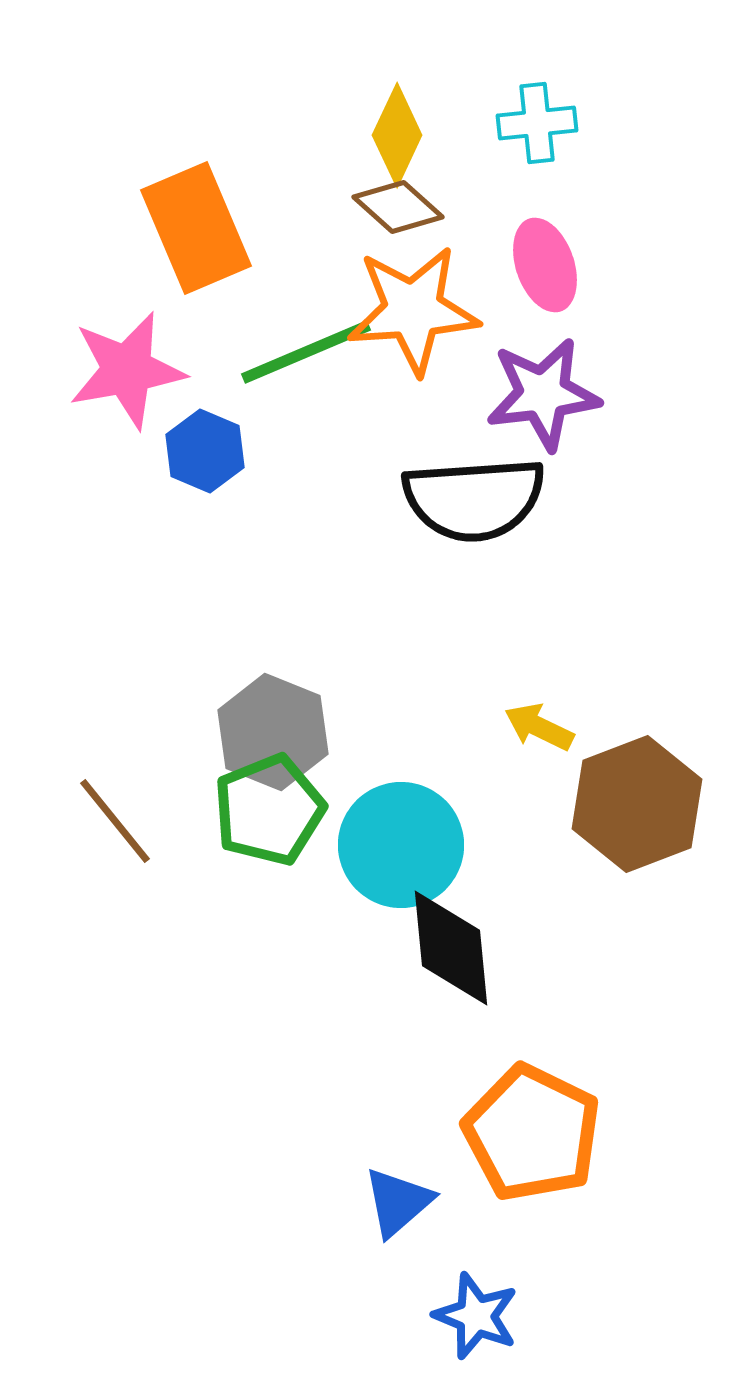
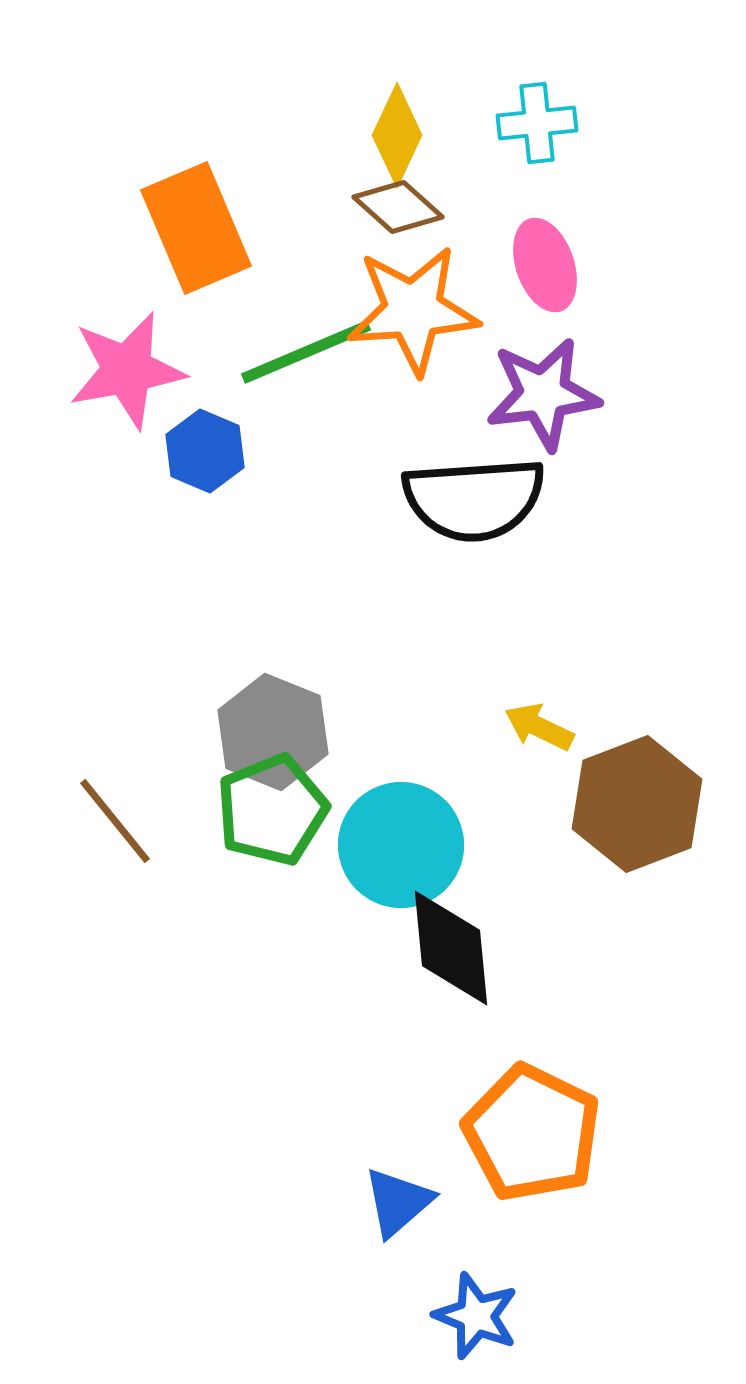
green pentagon: moved 3 px right
